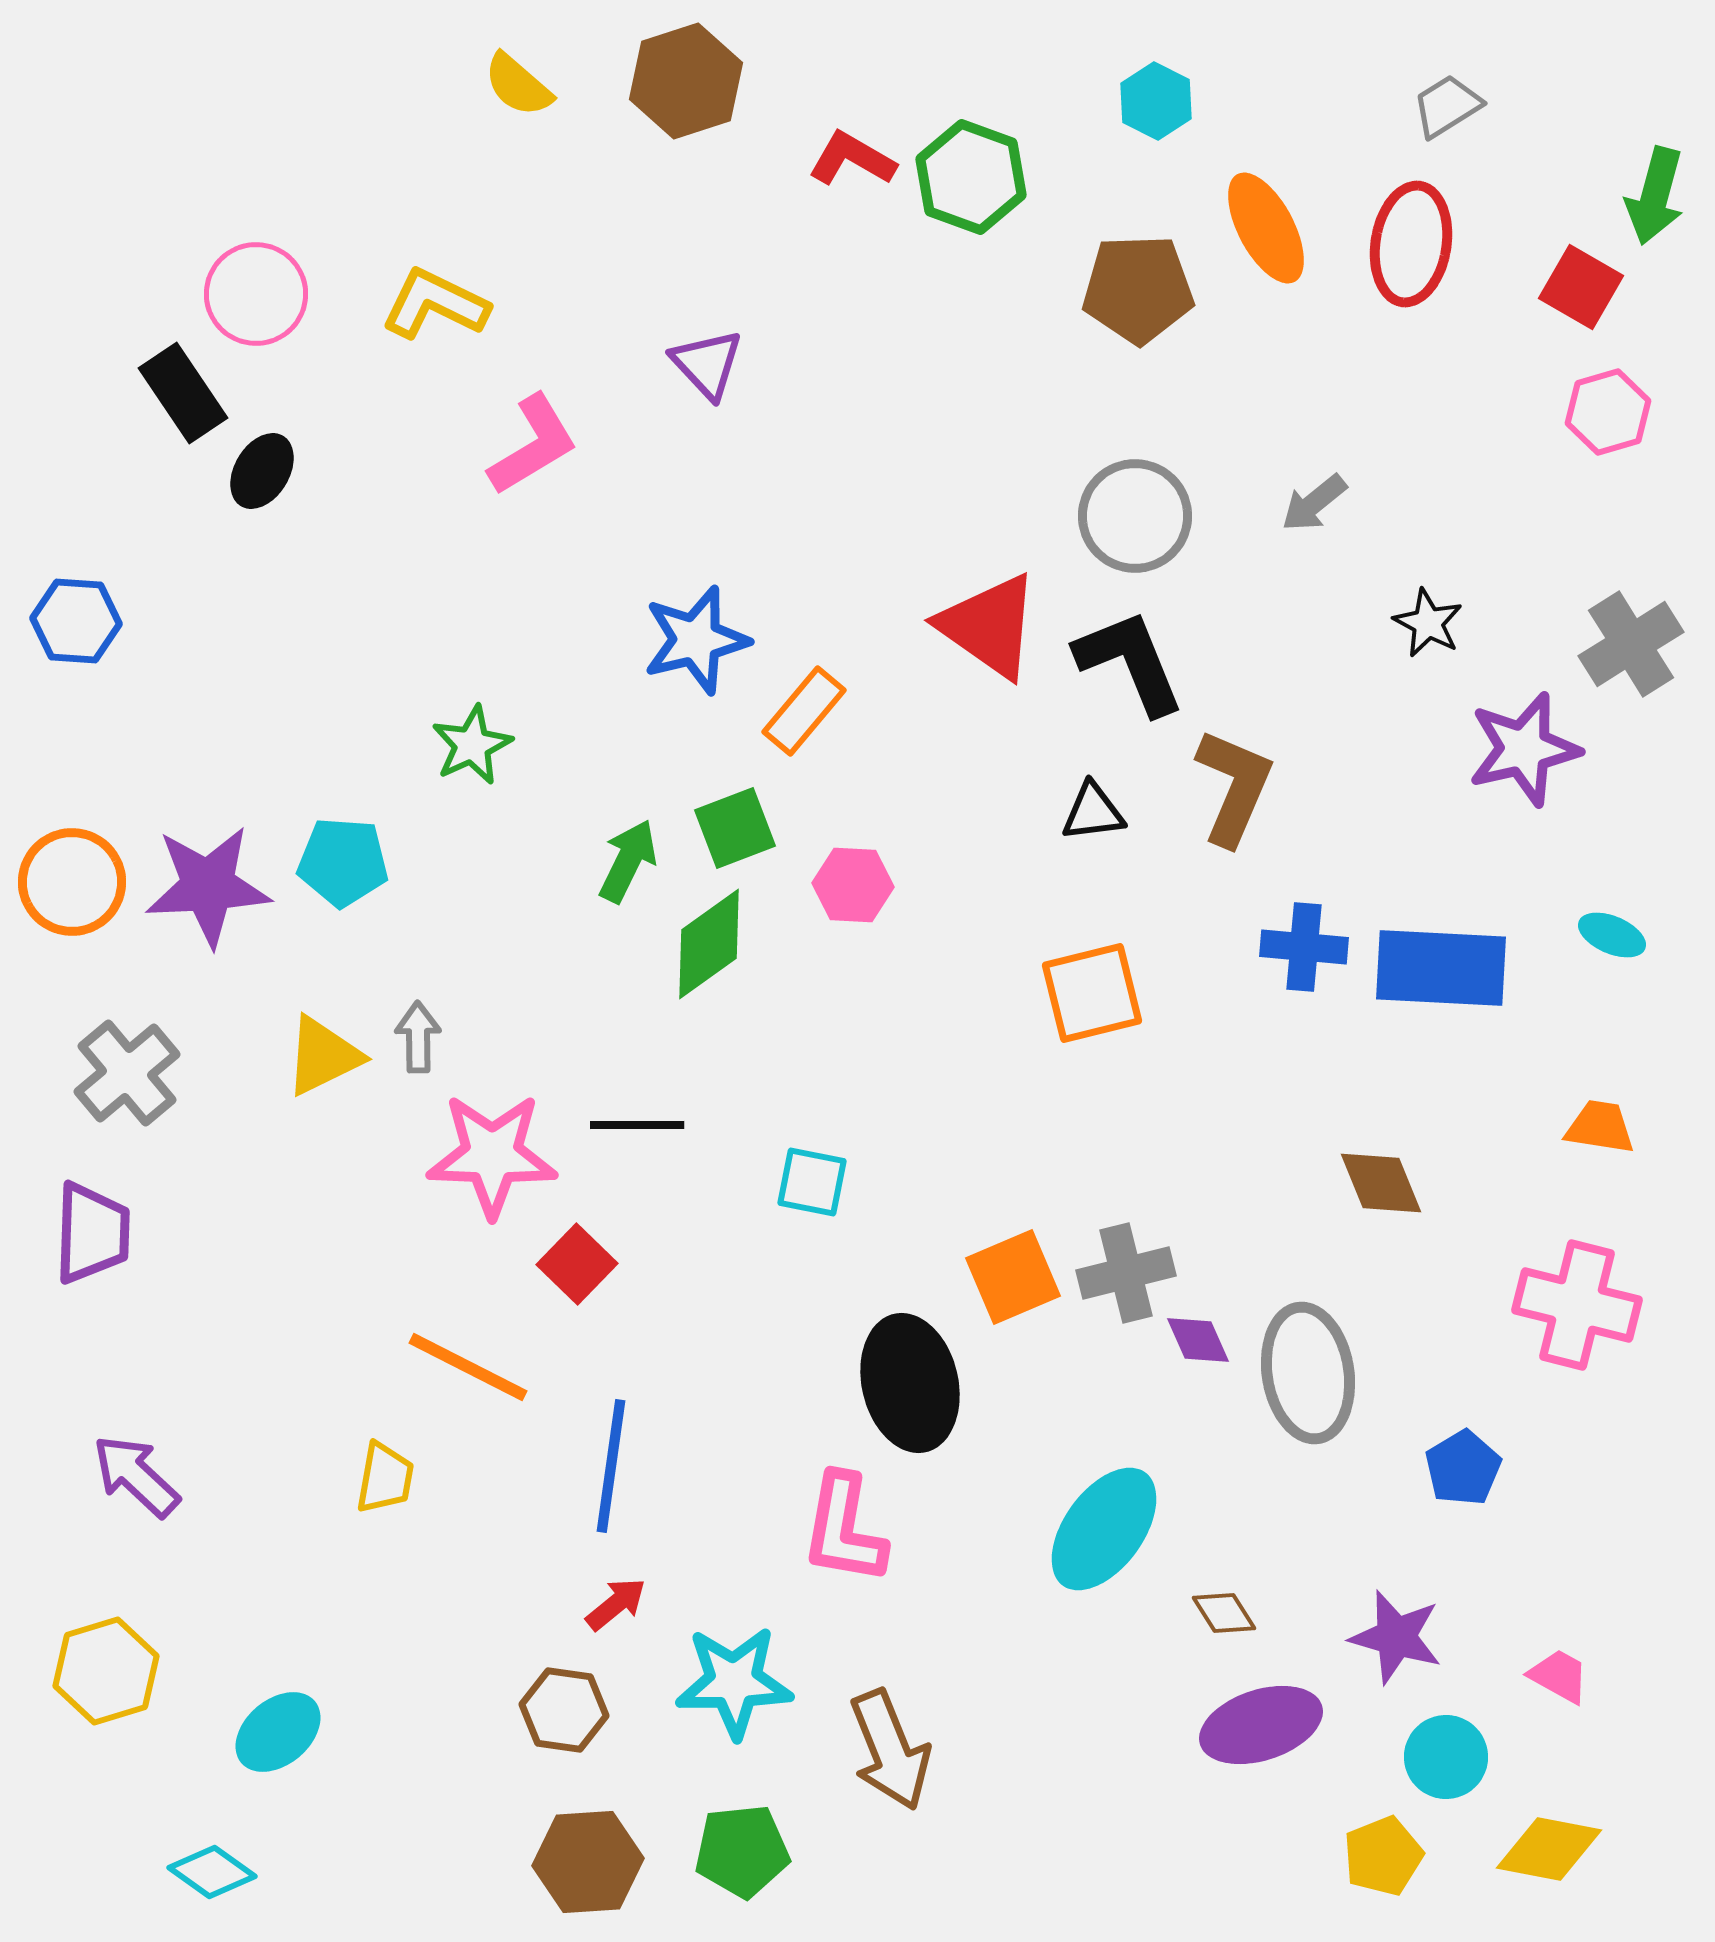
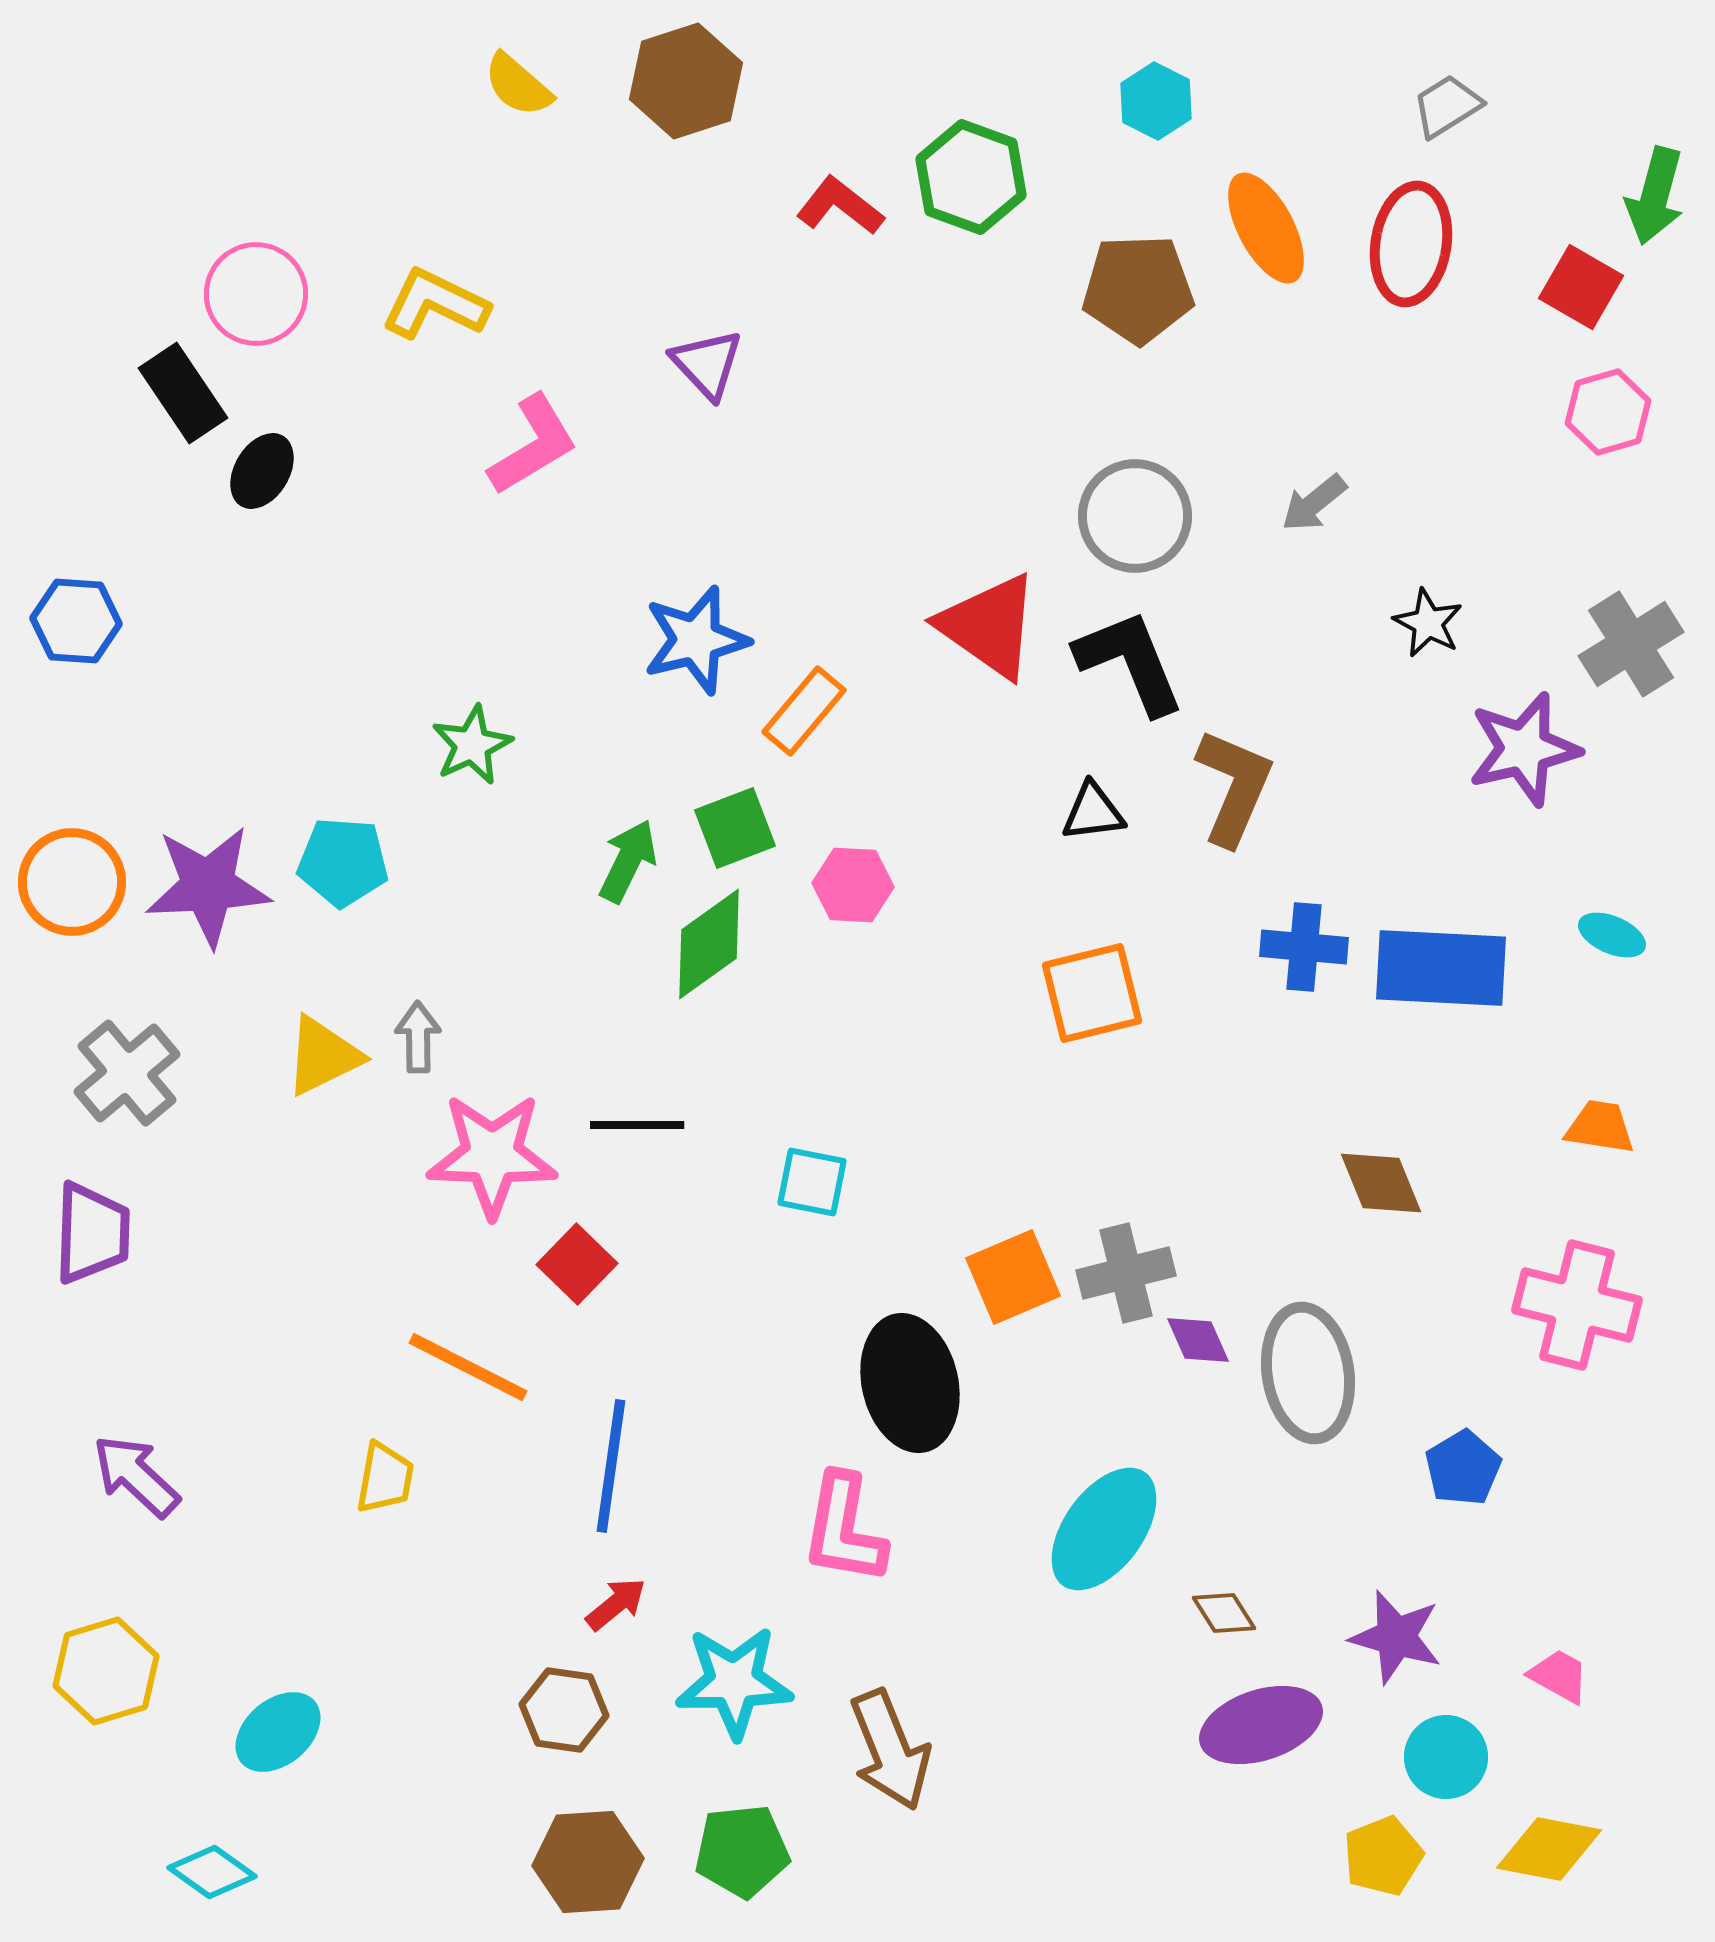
red L-shape at (852, 159): moved 12 px left, 47 px down; rotated 8 degrees clockwise
